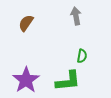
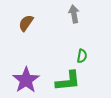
gray arrow: moved 2 px left, 2 px up
